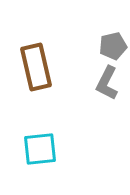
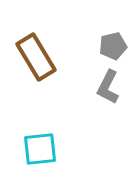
brown rectangle: moved 10 px up; rotated 18 degrees counterclockwise
gray L-shape: moved 1 px right, 4 px down
